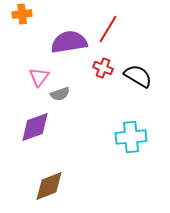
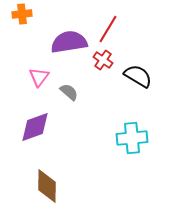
red cross: moved 8 px up; rotated 12 degrees clockwise
gray semicircle: moved 9 px right, 2 px up; rotated 120 degrees counterclockwise
cyan cross: moved 1 px right, 1 px down
brown diamond: moved 2 px left; rotated 68 degrees counterclockwise
